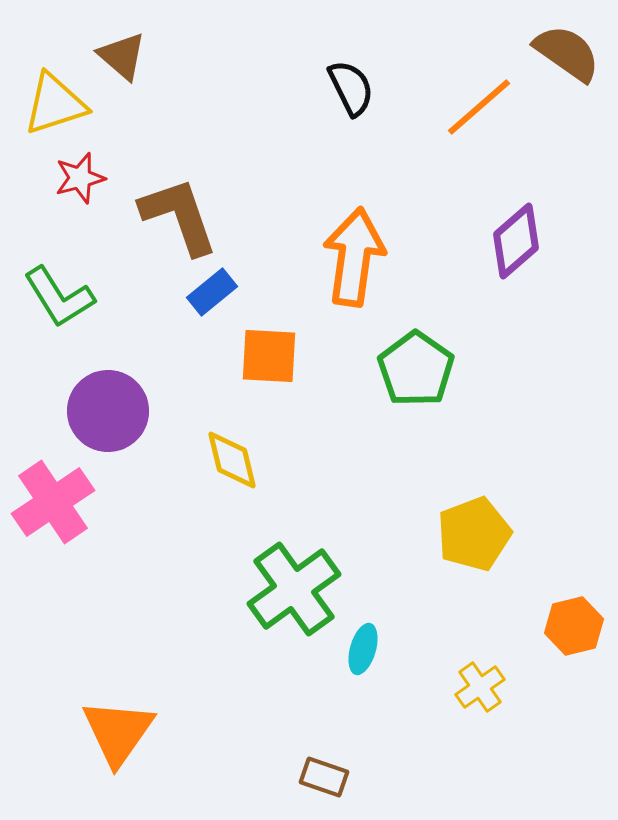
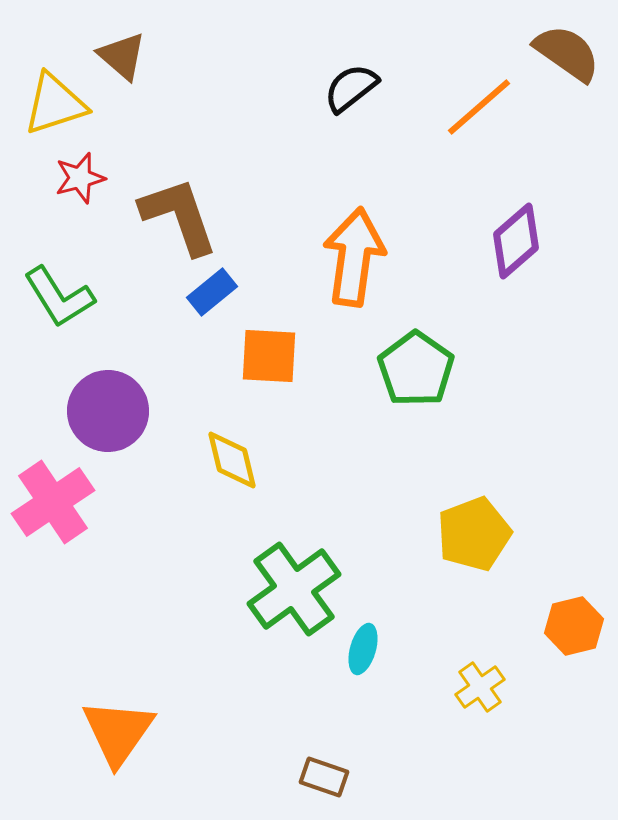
black semicircle: rotated 102 degrees counterclockwise
